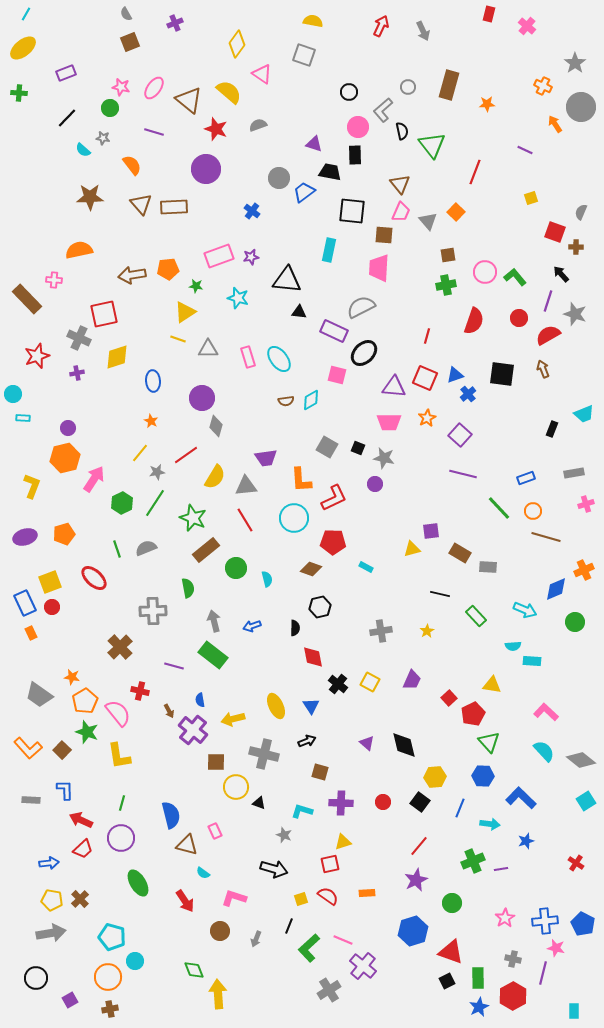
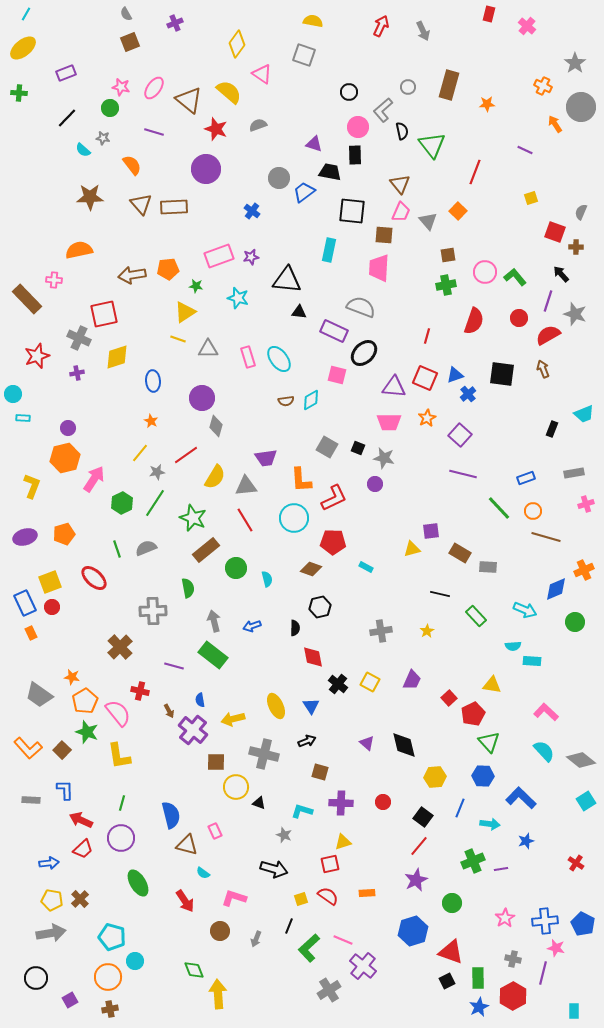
orange square at (456, 212): moved 2 px right, 1 px up
gray semicircle at (361, 307): rotated 48 degrees clockwise
black square at (420, 802): moved 3 px right, 15 px down
